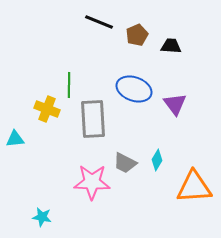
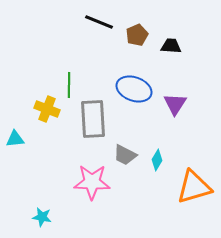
purple triangle: rotated 10 degrees clockwise
gray trapezoid: moved 8 px up
orange triangle: rotated 12 degrees counterclockwise
